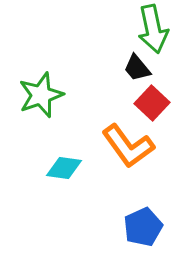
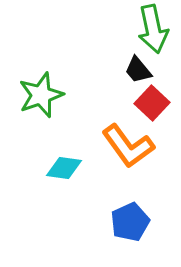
black trapezoid: moved 1 px right, 2 px down
blue pentagon: moved 13 px left, 5 px up
